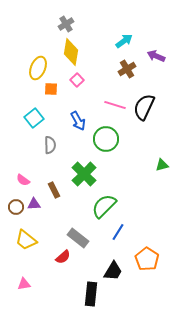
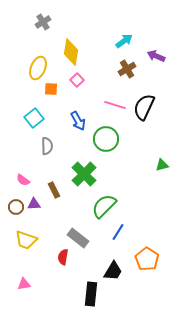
gray cross: moved 23 px left, 2 px up
gray semicircle: moved 3 px left, 1 px down
yellow trapezoid: rotated 20 degrees counterclockwise
red semicircle: rotated 140 degrees clockwise
